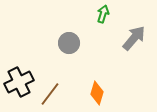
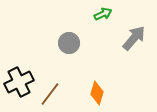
green arrow: rotated 48 degrees clockwise
